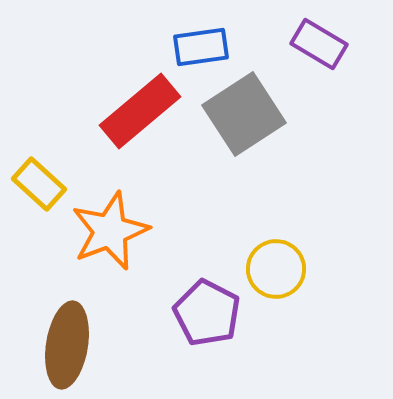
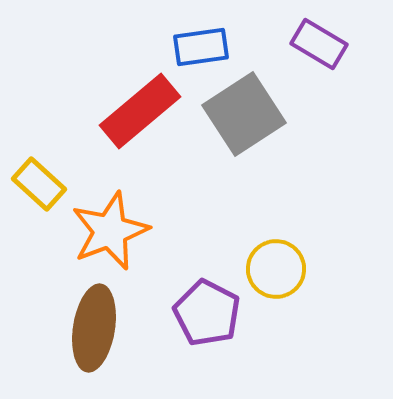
brown ellipse: moved 27 px right, 17 px up
